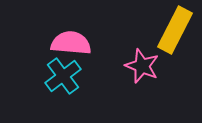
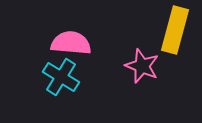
yellow rectangle: rotated 12 degrees counterclockwise
cyan cross: moved 2 px left, 1 px down; rotated 21 degrees counterclockwise
